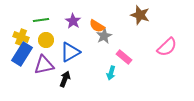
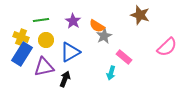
purple triangle: moved 2 px down
